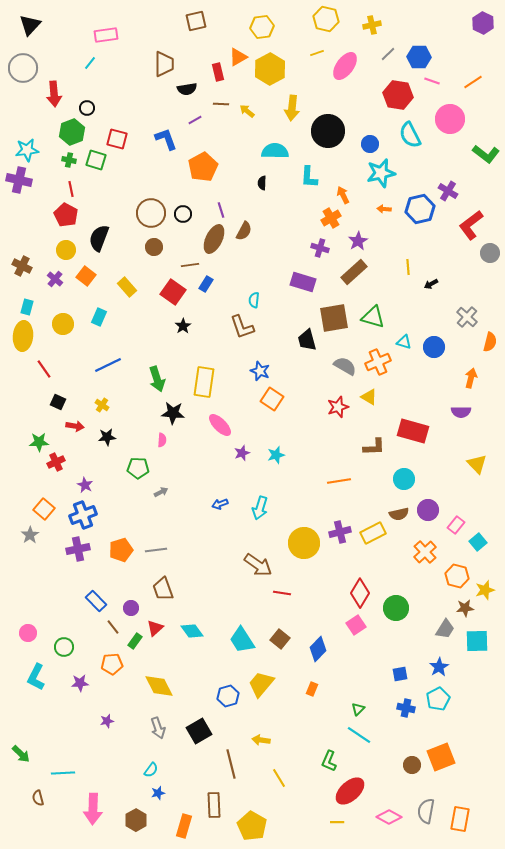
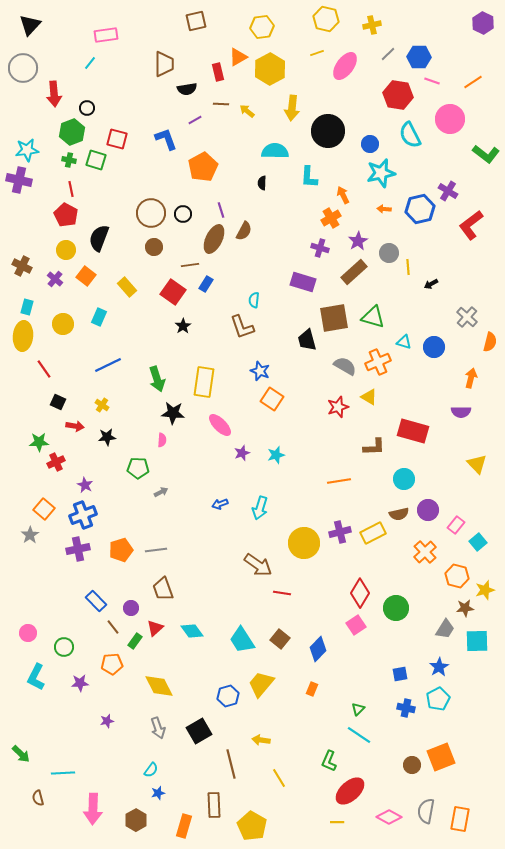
gray circle at (490, 253): moved 101 px left
